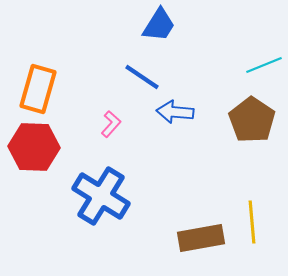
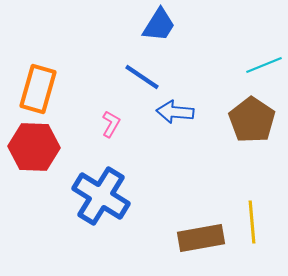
pink L-shape: rotated 12 degrees counterclockwise
